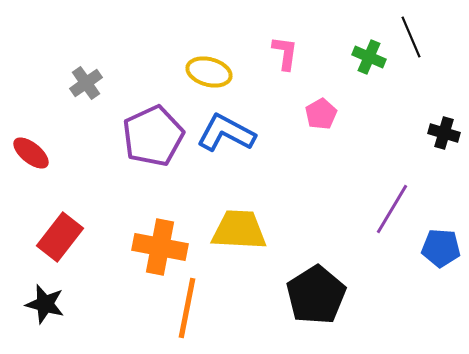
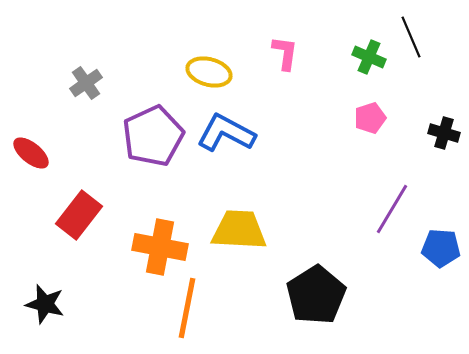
pink pentagon: moved 49 px right, 4 px down; rotated 12 degrees clockwise
red rectangle: moved 19 px right, 22 px up
